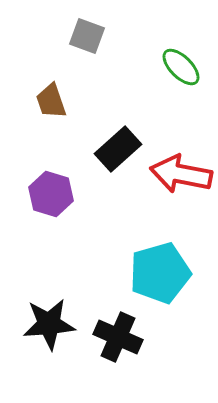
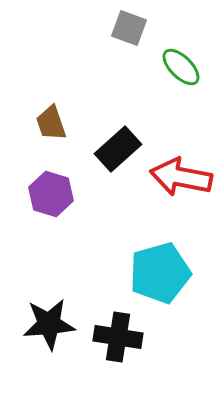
gray square: moved 42 px right, 8 px up
brown trapezoid: moved 22 px down
red arrow: moved 3 px down
black cross: rotated 15 degrees counterclockwise
